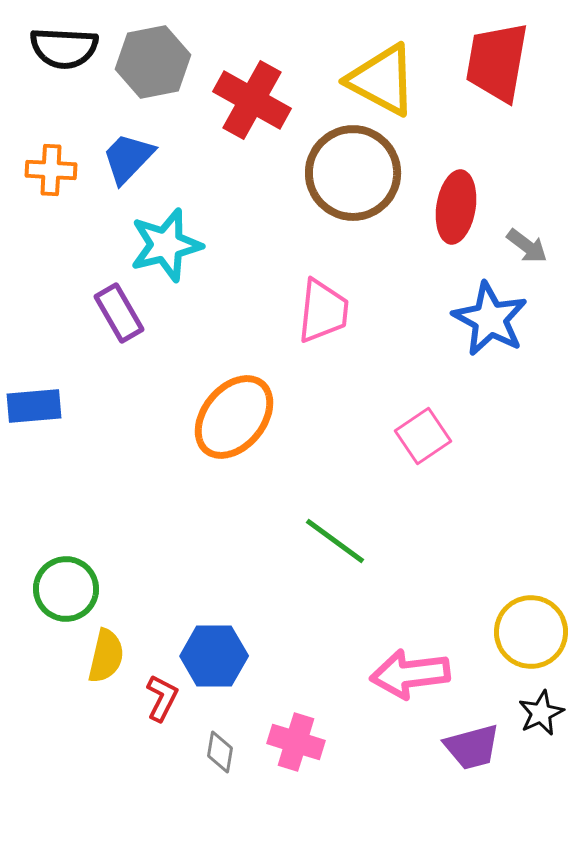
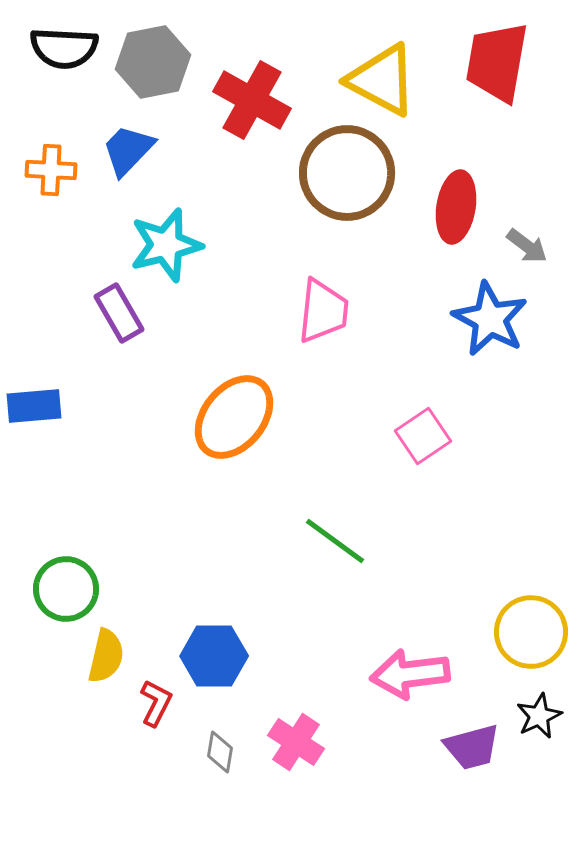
blue trapezoid: moved 8 px up
brown circle: moved 6 px left
red L-shape: moved 6 px left, 5 px down
black star: moved 2 px left, 3 px down
pink cross: rotated 16 degrees clockwise
